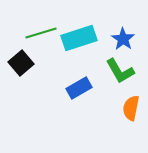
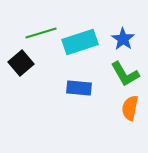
cyan rectangle: moved 1 px right, 4 px down
green L-shape: moved 5 px right, 3 px down
blue rectangle: rotated 35 degrees clockwise
orange semicircle: moved 1 px left
